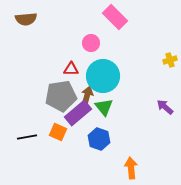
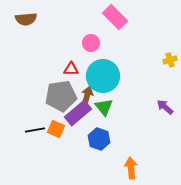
orange square: moved 2 px left, 3 px up
black line: moved 8 px right, 7 px up
